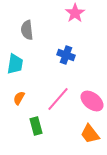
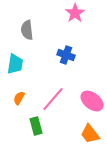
pink line: moved 5 px left
